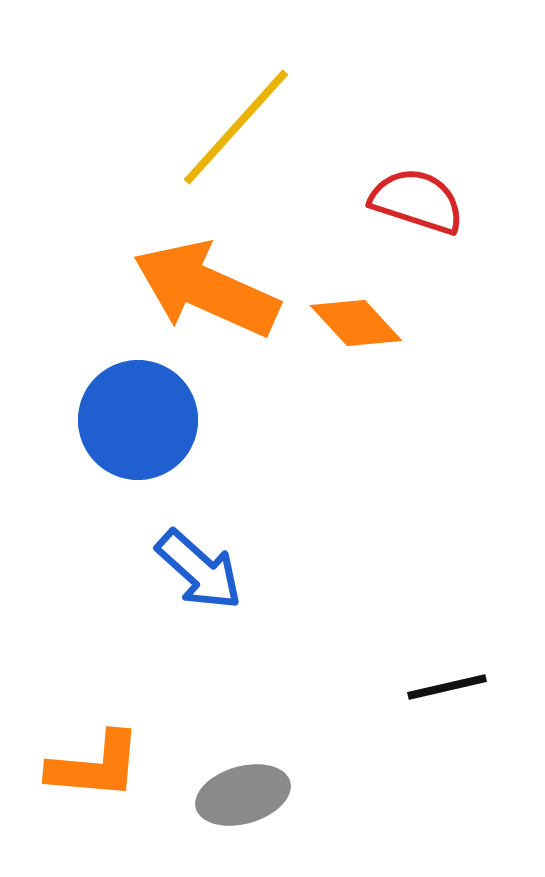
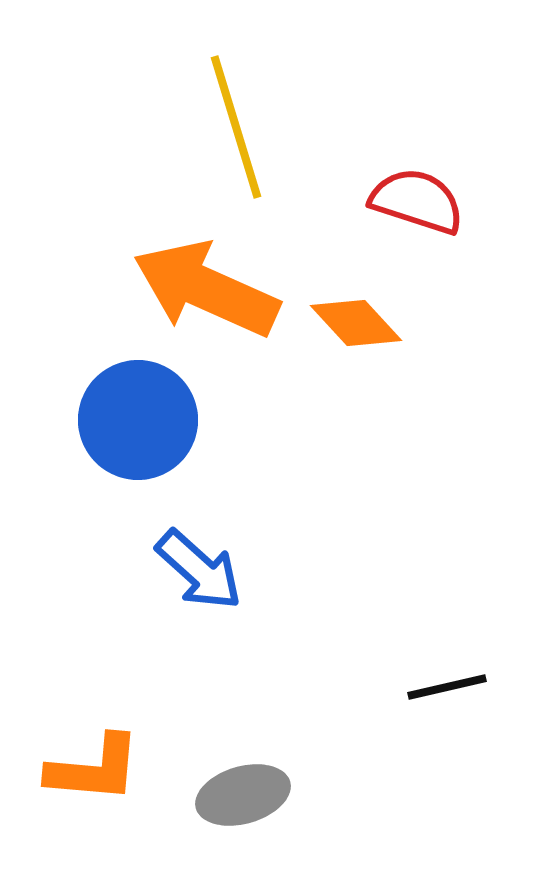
yellow line: rotated 59 degrees counterclockwise
orange L-shape: moved 1 px left, 3 px down
